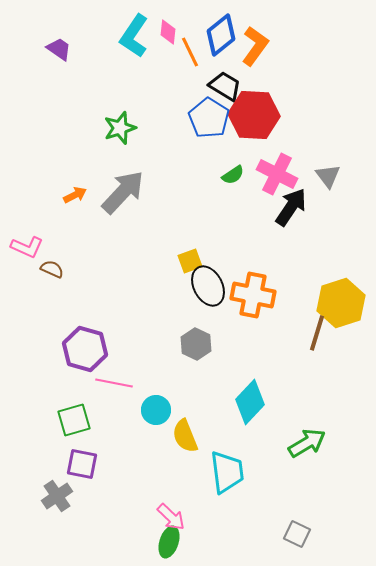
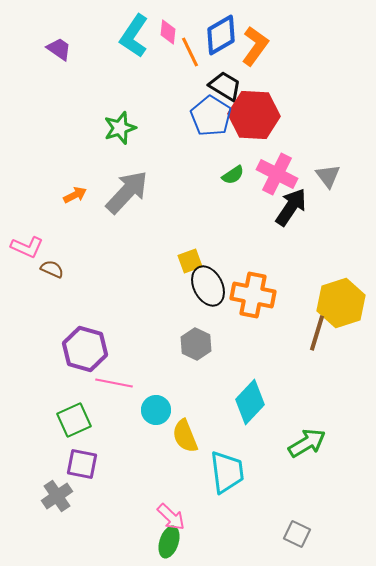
blue diamond: rotated 9 degrees clockwise
blue pentagon: moved 2 px right, 2 px up
gray arrow: moved 4 px right
green square: rotated 8 degrees counterclockwise
